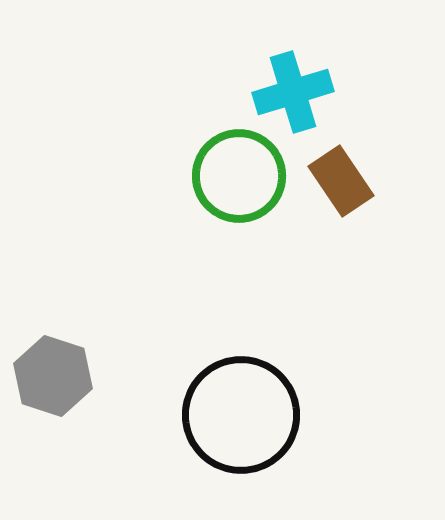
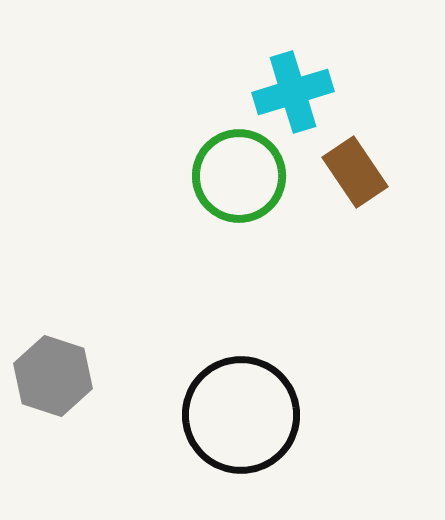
brown rectangle: moved 14 px right, 9 px up
